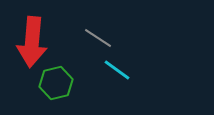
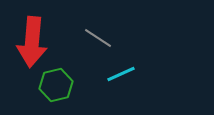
cyan line: moved 4 px right, 4 px down; rotated 60 degrees counterclockwise
green hexagon: moved 2 px down
